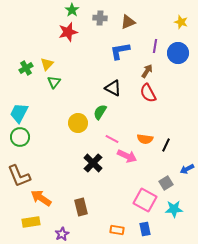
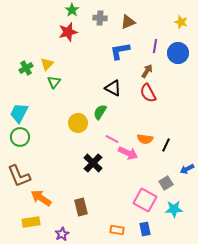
pink arrow: moved 1 px right, 3 px up
